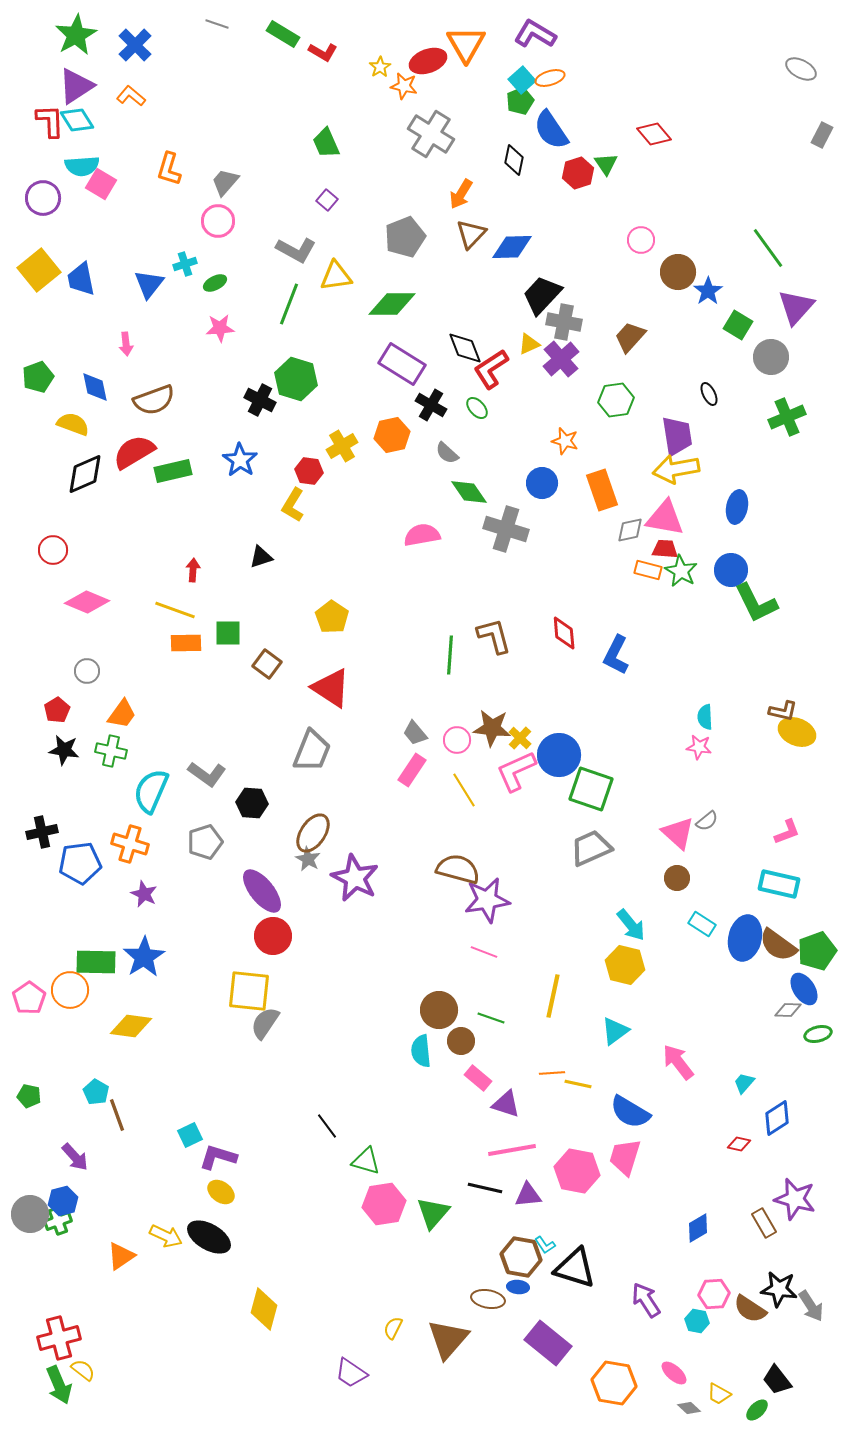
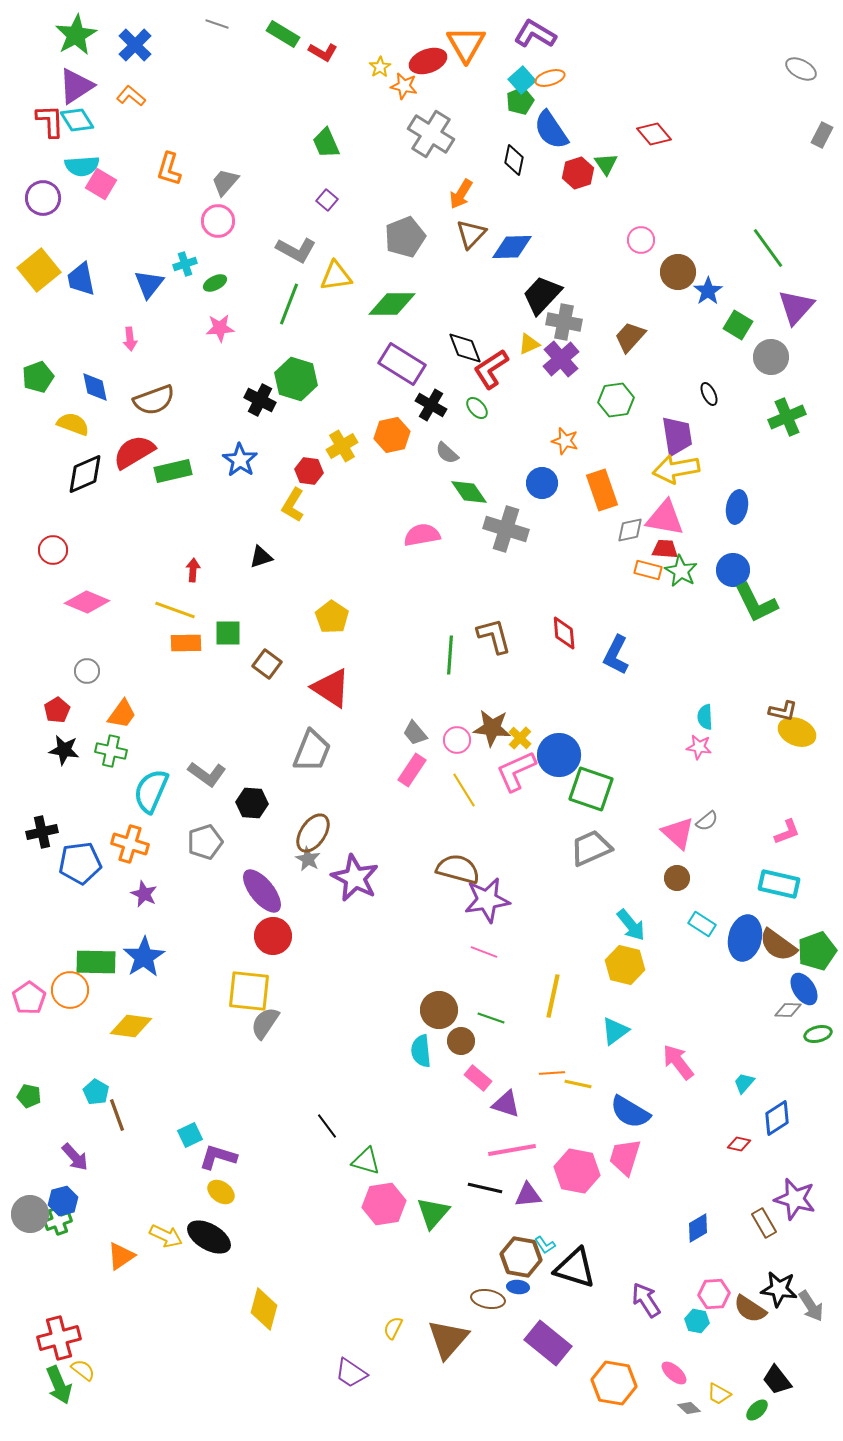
pink arrow at (126, 344): moved 4 px right, 5 px up
blue circle at (731, 570): moved 2 px right
